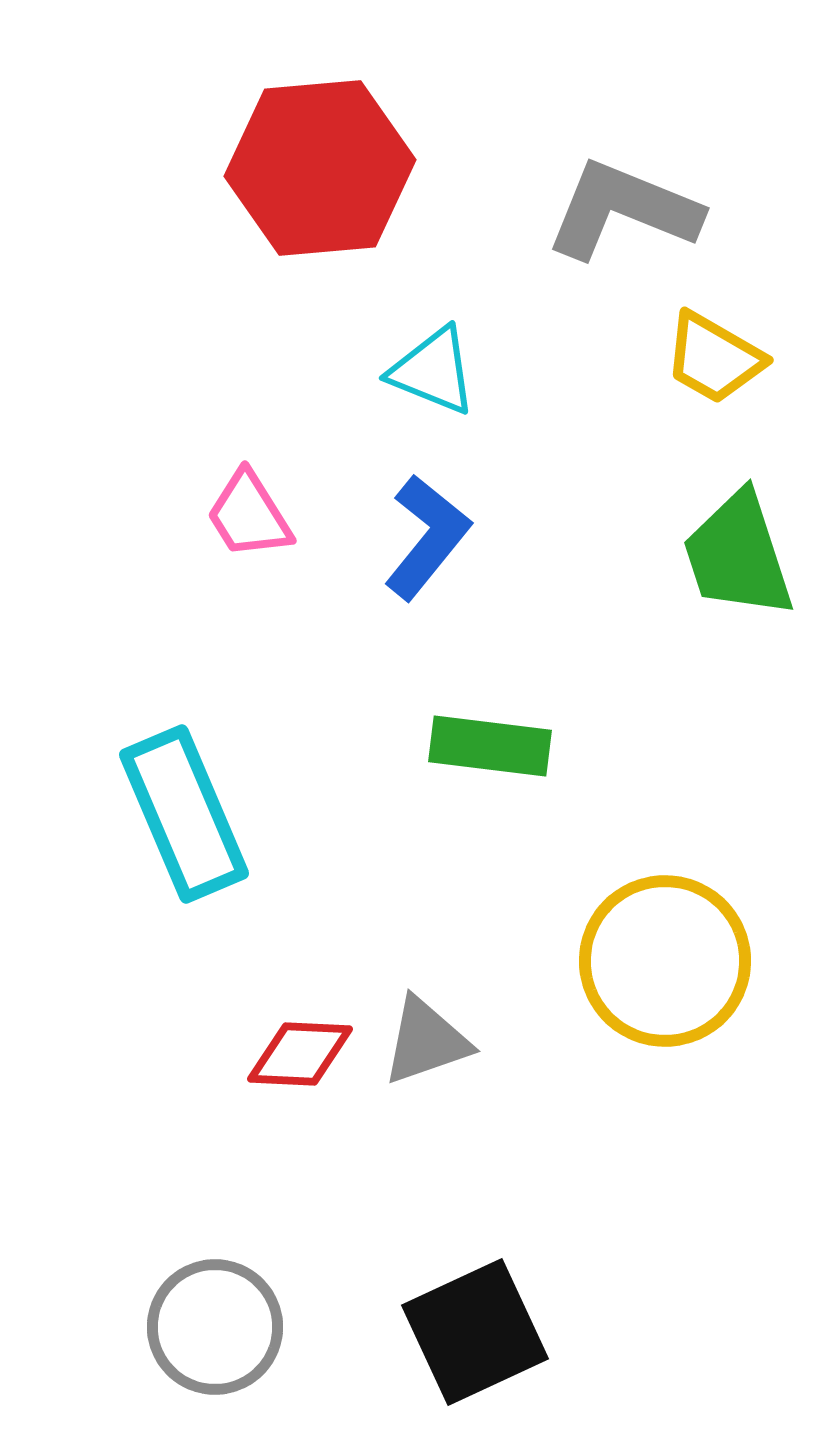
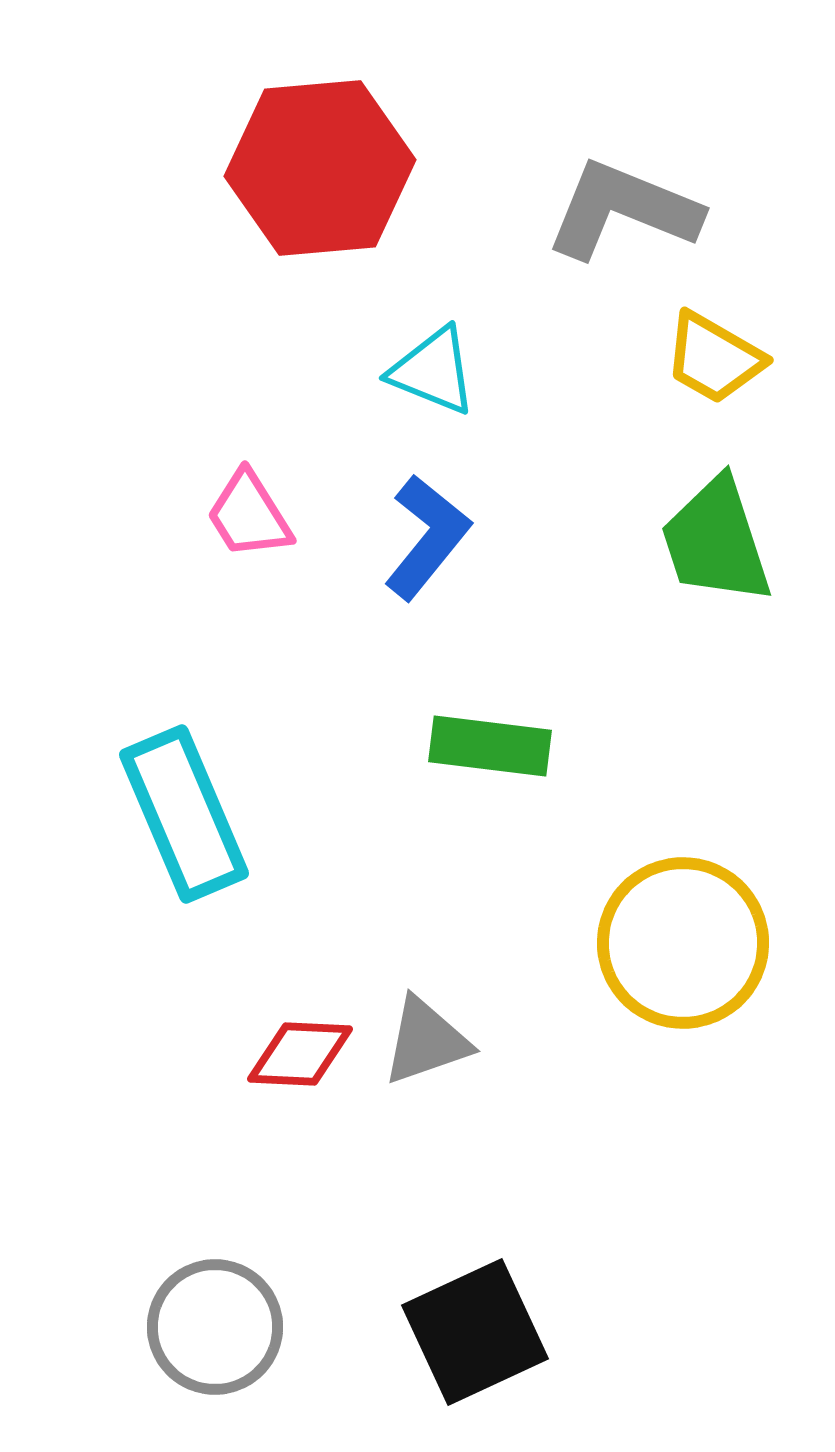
green trapezoid: moved 22 px left, 14 px up
yellow circle: moved 18 px right, 18 px up
